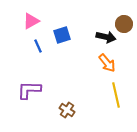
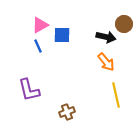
pink triangle: moved 9 px right, 4 px down
blue square: rotated 18 degrees clockwise
orange arrow: moved 1 px left, 1 px up
purple L-shape: rotated 105 degrees counterclockwise
brown cross: moved 2 px down; rotated 35 degrees clockwise
